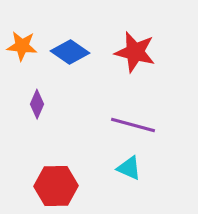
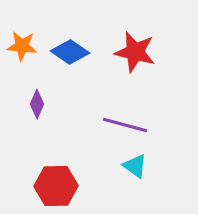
purple line: moved 8 px left
cyan triangle: moved 6 px right, 2 px up; rotated 12 degrees clockwise
